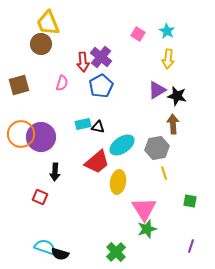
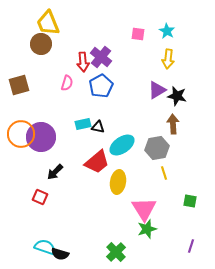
pink square: rotated 24 degrees counterclockwise
pink semicircle: moved 5 px right
black arrow: rotated 42 degrees clockwise
